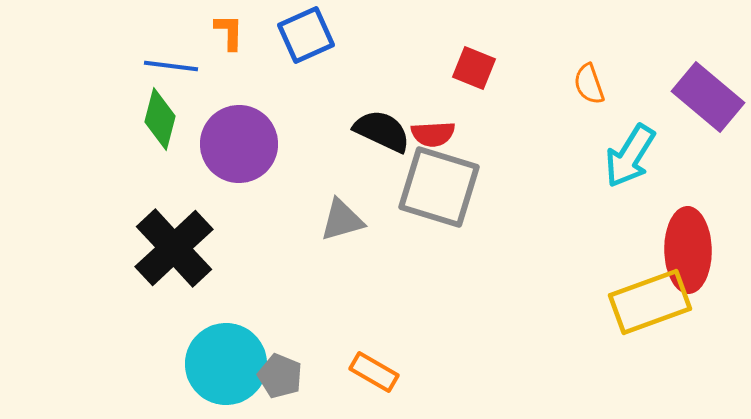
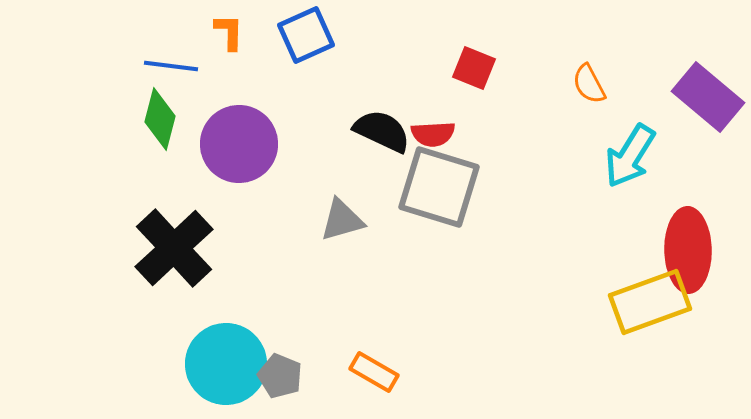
orange semicircle: rotated 9 degrees counterclockwise
